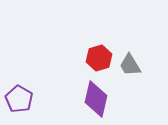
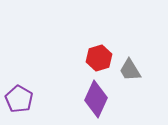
gray trapezoid: moved 5 px down
purple diamond: rotated 12 degrees clockwise
